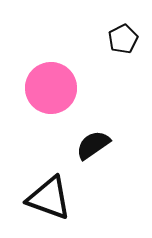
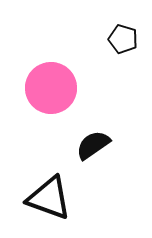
black pentagon: rotated 28 degrees counterclockwise
